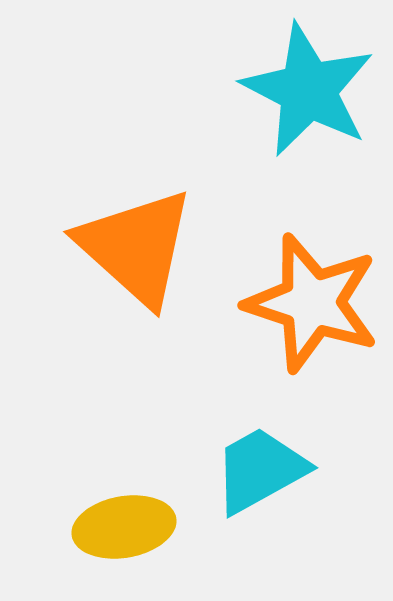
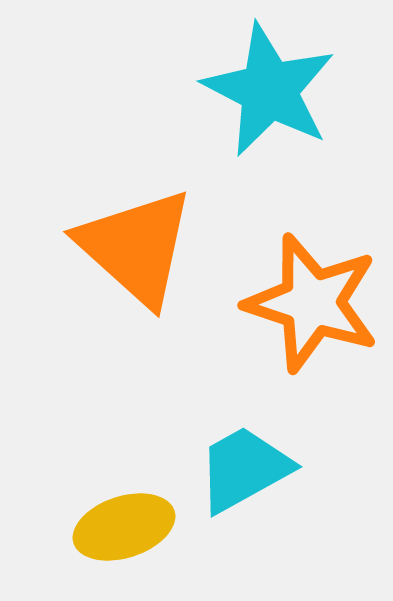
cyan star: moved 39 px left
cyan trapezoid: moved 16 px left, 1 px up
yellow ellipse: rotated 8 degrees counterclockwise
